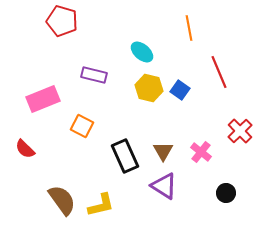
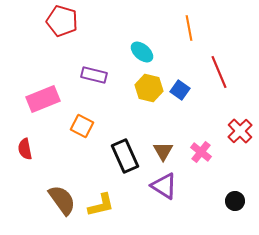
red semicircle: rotated 35 degrees clockwise
black circle: moved 9 px right, 8 px down
